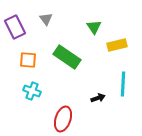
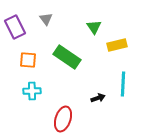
cyan cross: rotated 24 degrees counterclockwise
